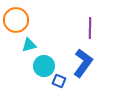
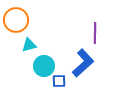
purple line: moved 5 px right, 5 px down
blue L-shape: rotated 12 degrees clockwise
blue square: rotated 24 degrees counterclockwise
